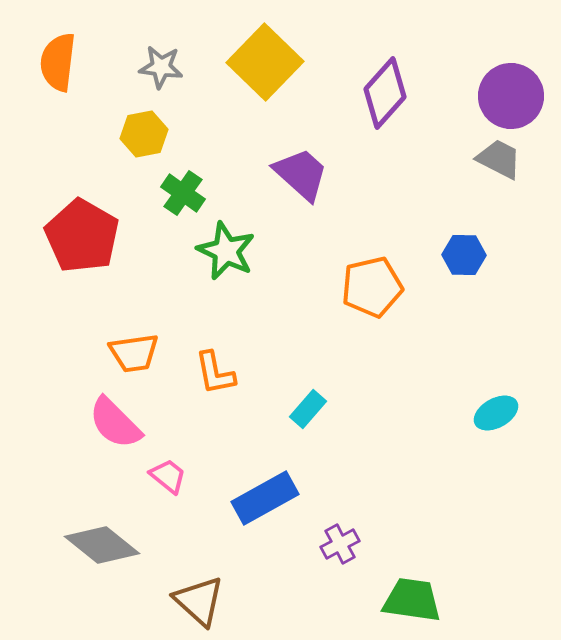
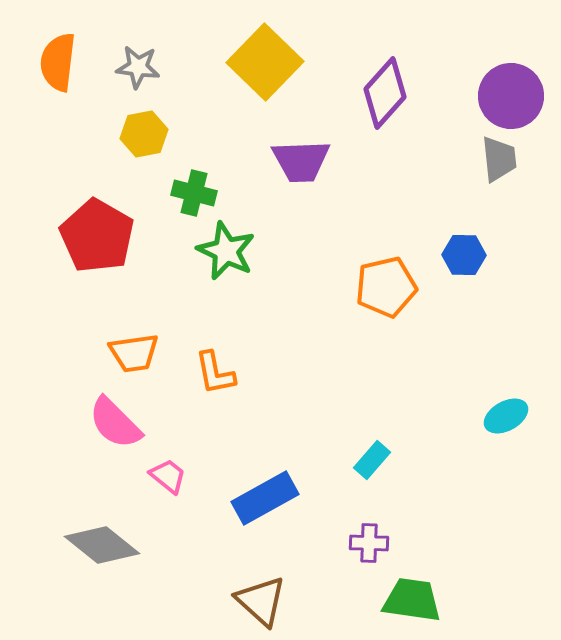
gray star: moved 23 px left
gray trapezoid: rotated 57 degrees clockwise
purple trapezoid: moved 13 px up; rotated 136 degrees clockwise
green cross: moved 11 px right; rotated 21 degrees counterclockwise
red pentagon: moved 15 px right
orange pentagon: moved 14 px right
cyan rectangle: moved 64 px right, 51 px down
cyan ellipse: moved 10 px right, 3 px down
purple cross: moved 29 px right, 1 px up; rotated 30 degrees clockwise
brown triangle: moved 62 px right
